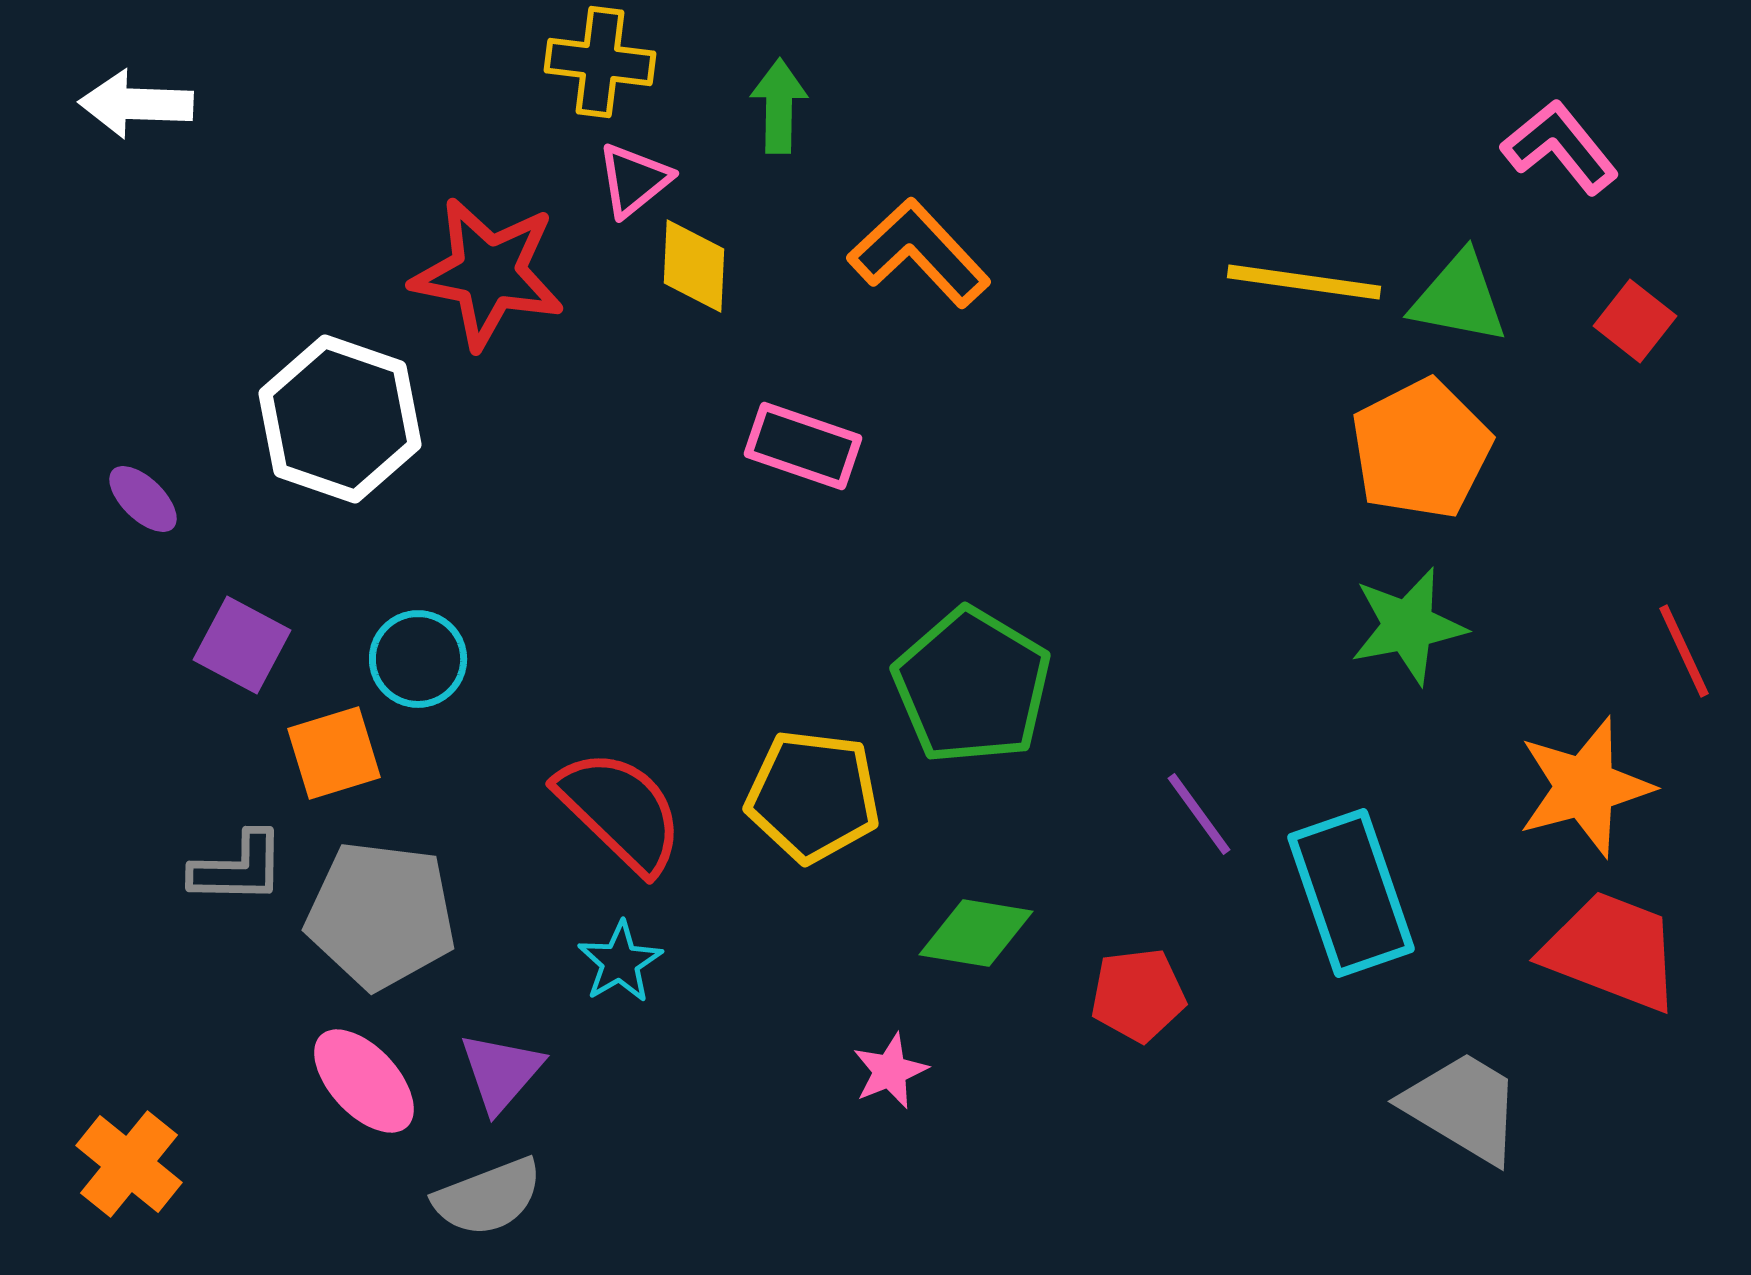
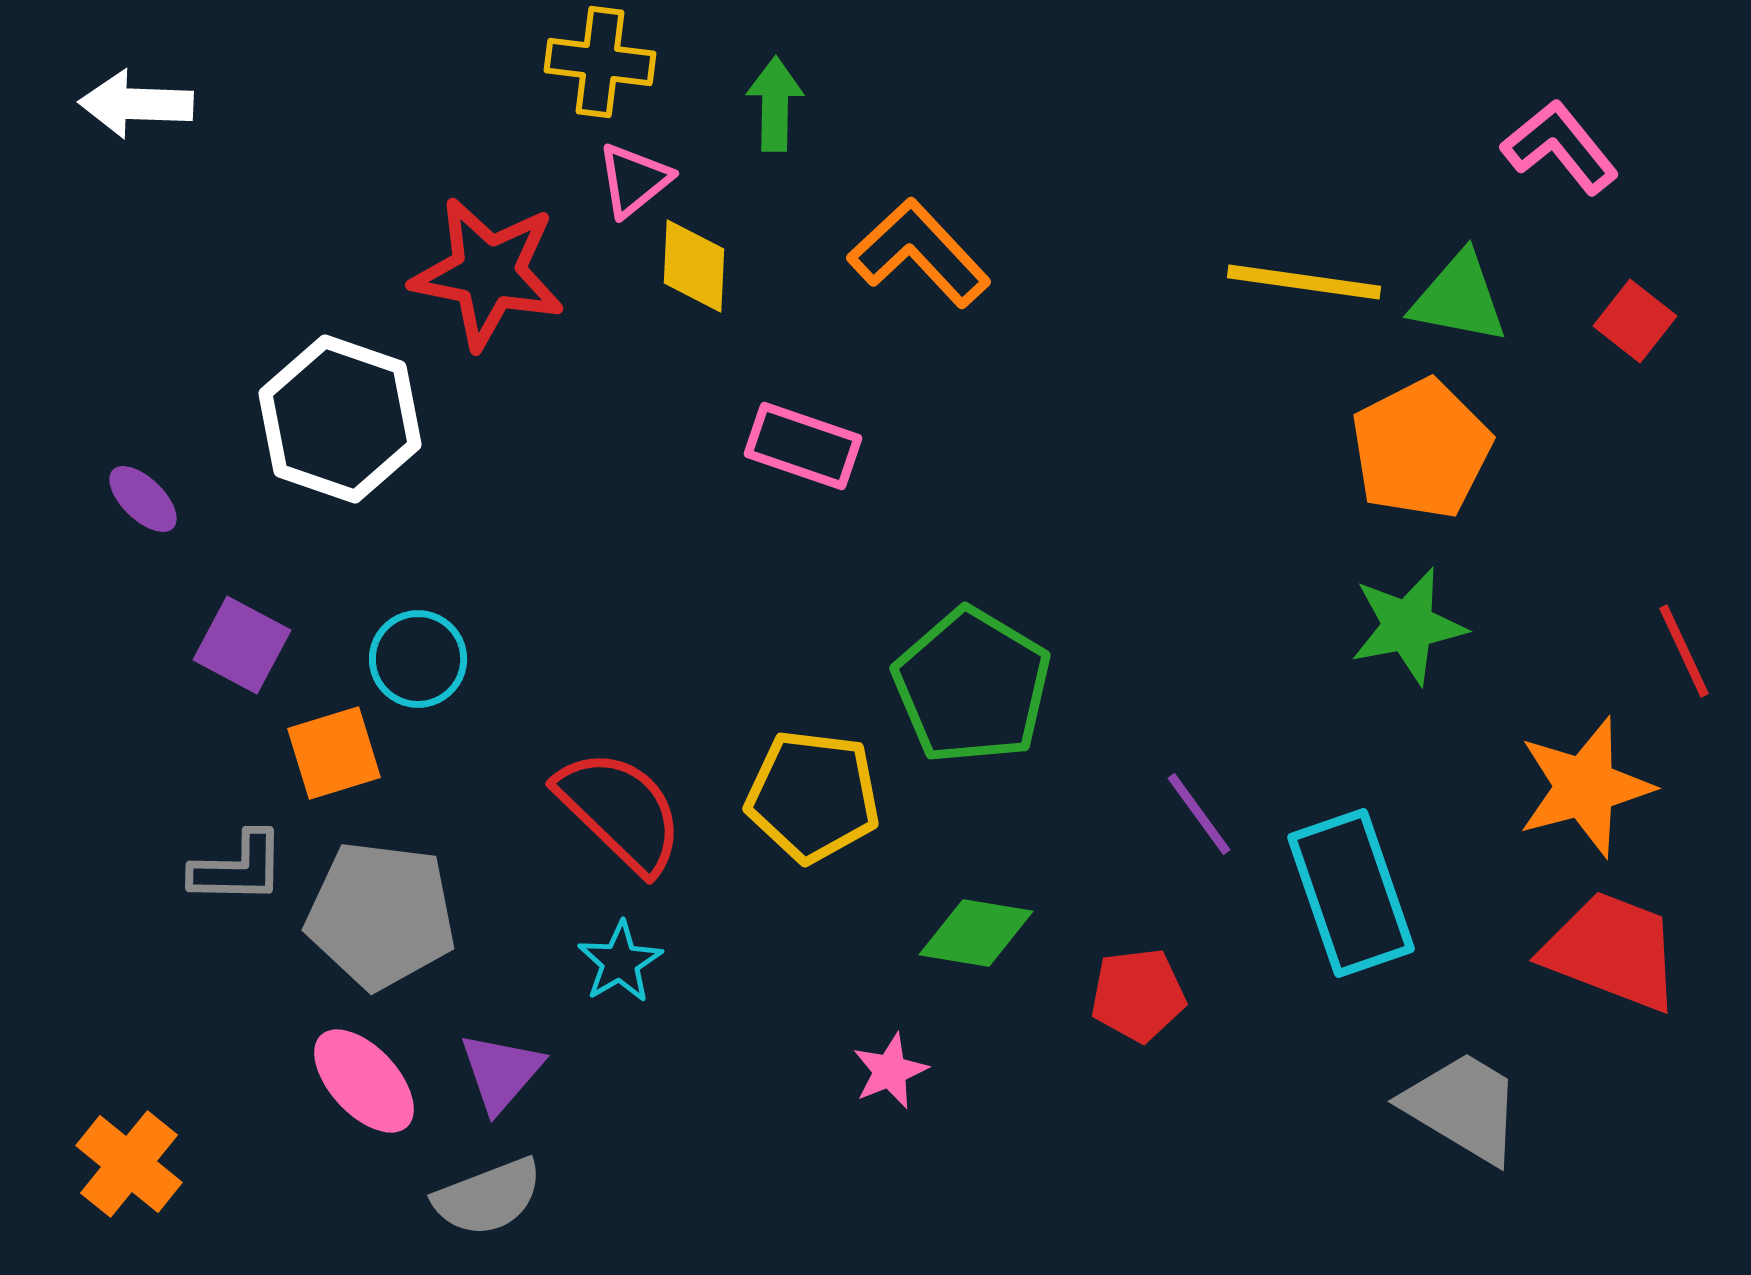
green arrow: moved 4 px left, 2 px up
